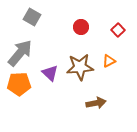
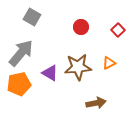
gray arrow: moved 1 px right
orange triangle: moved 2 px down
brown star: moved 2 px left
purple triangle: rotated 12 degrees counterclockwise
orange pentagon: rotated 10 degrees counterclockwise
